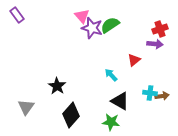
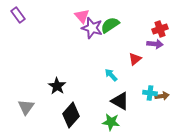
purple rectangle: moved 1 px right
red triangle: moved 1 px right, 1 px up
